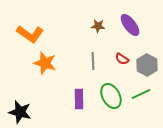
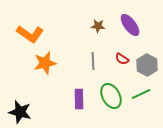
orange star: rotated 30 degrees counterclockwise
